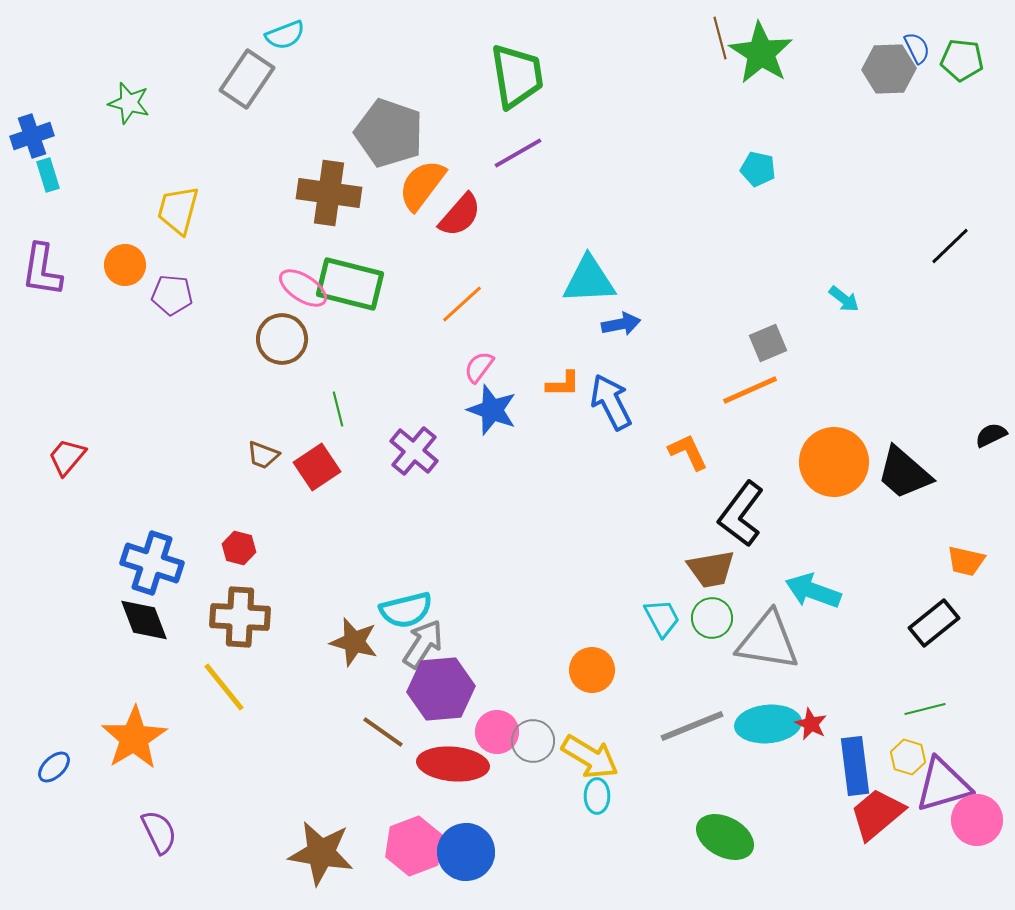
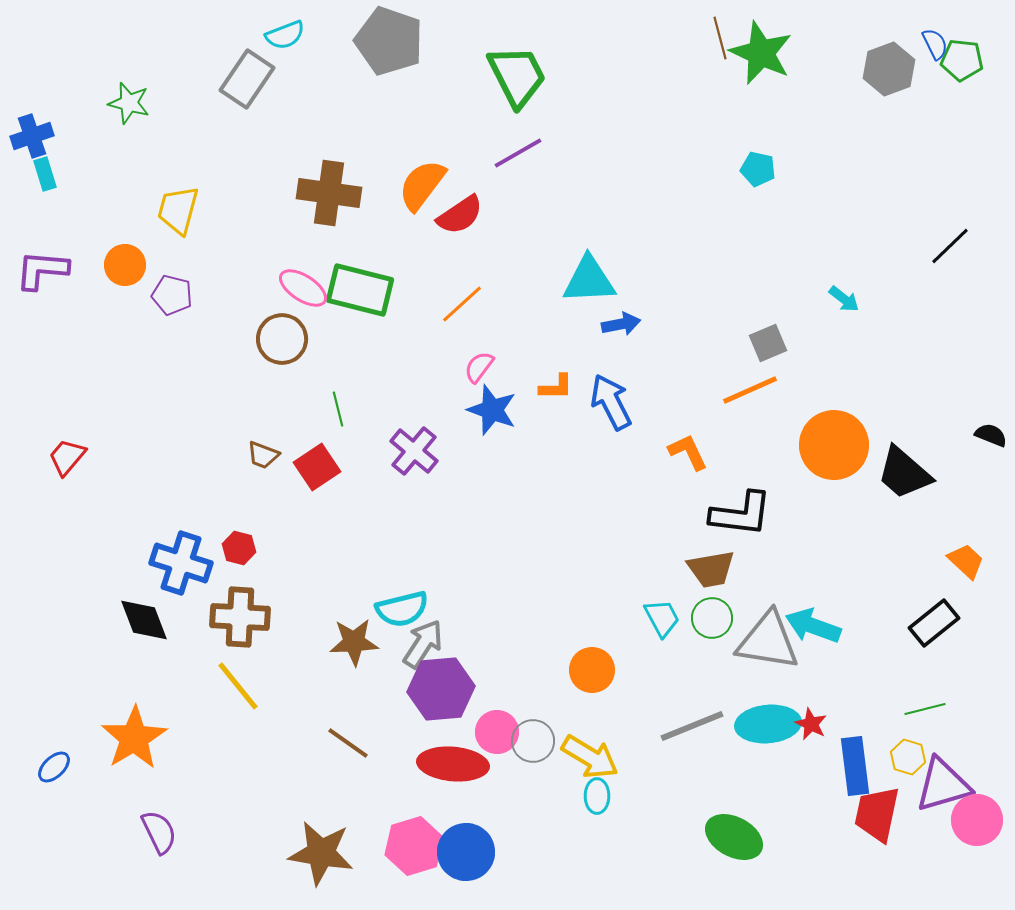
blue semicircle at (917, 48): moved 18 px right, 4 px up
green star at (761, 53): rotated 8 degrees counterclockwise
gray hexagon at (889, 69): rotated 18 degrees counterclockwise
green trapezoid at (517, 76): rotated 18 degrees counterclockwise
gray pentagon at (389, 133): moved 92 px up
cyan rectangle at (48, 175): moved 3 px left, 1 px up
red semicircle at (460, 215): rotated 15 degrees clockwise
purple L-shape at (42, 270): rotated 86 degrees clockwise
green rectangle at (350, 284): moved 10 px right, 6 px down
purple pentagon at (172, 295): rotated 9 degrees clockwise
orange L-shape at (563, 384): moved 7 px left, 3 px down
black semicircle at (991, 435): rotated 48 degrees clockwise
orange circle at (834, 462): moved 17 px up
black L-shape at (741, 514): rotated 120 degrees counterclockwise
orange trapezoid at (966, 561): rotated 150 degrees counterclockwise
blue cross at (152, 563): moved 29 px right
cyan arrow at (813, 591): moved 35 px down
cyan semicircle at (406, 610): moved 4 px left, 1 px up
brown star at (354, 642): rotated 18 degrees counterclockwise
yellow line at (224, 687): moved 14 px right, 1 px up
brown line at (383, 732): moved 35 px left, 11 px down
red trapezoid at (877, 814): rotated 38 degrees counterclockwise
green ellipse at (725, 837): moved 9 px right
pink hexagon at (414, 846): rotated 4 degrees clockwise
